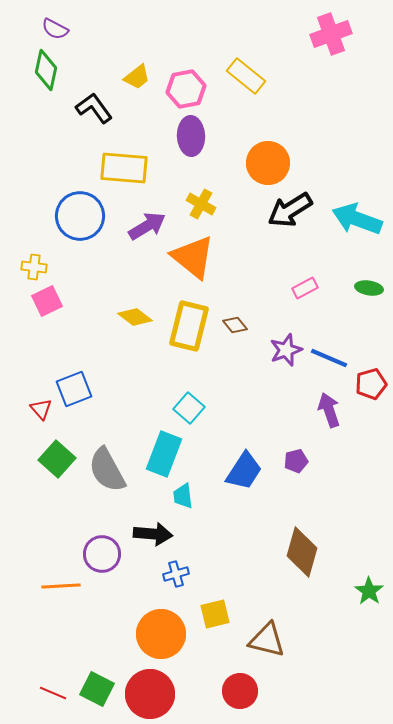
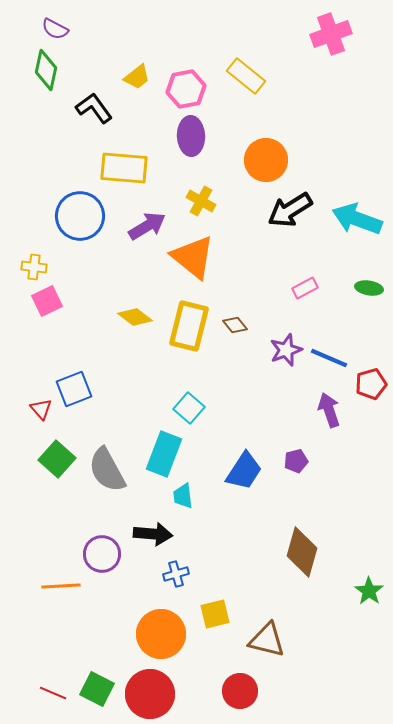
orange circle at (268, 163): moved 2 px left, 3 px up
yellow cross at (201, 204): moved 3 px up
